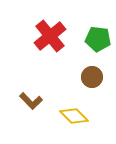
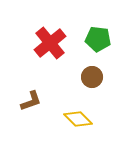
red cross: moved 7 px down
brown L-shape: rotated 65 degrees counterclockwise
yellow diamond: moved 4 px right, 3 px down
